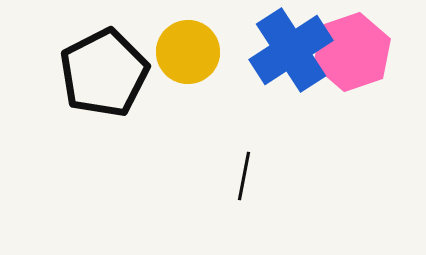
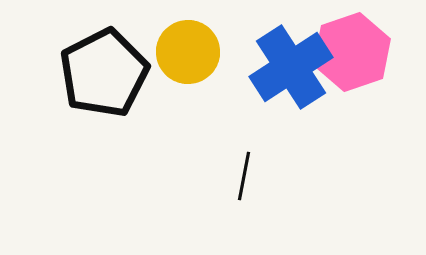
blue cross: moved 17 px down
